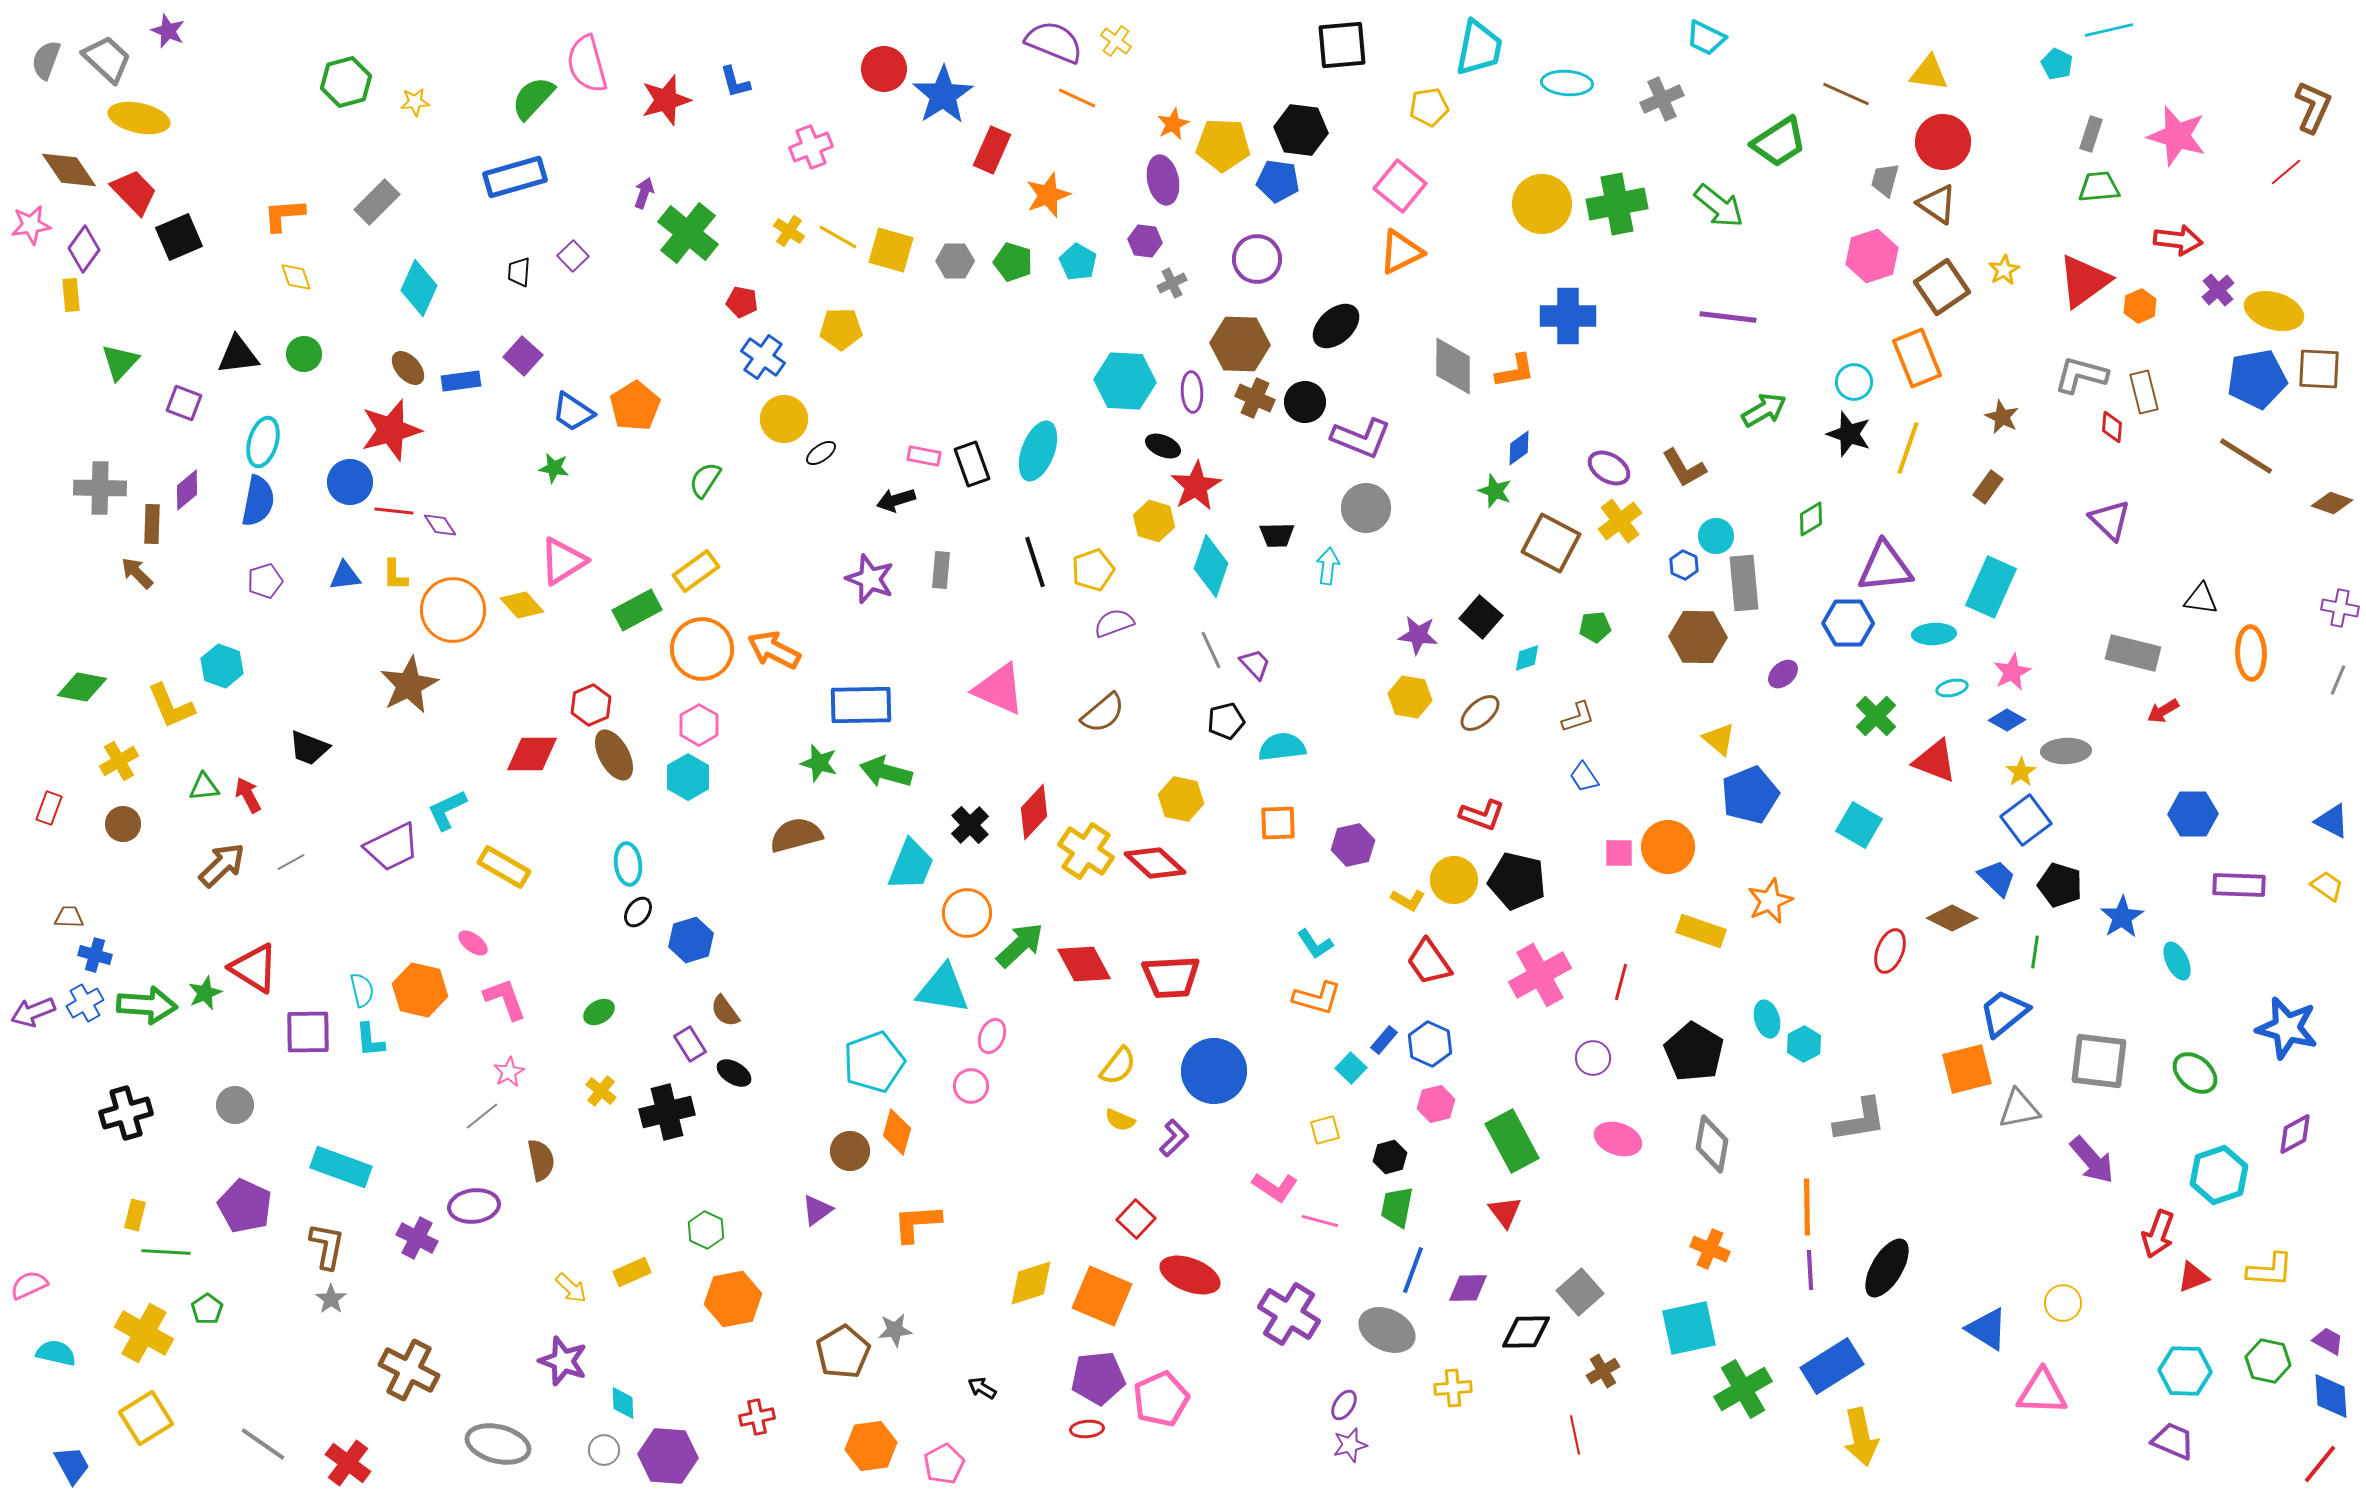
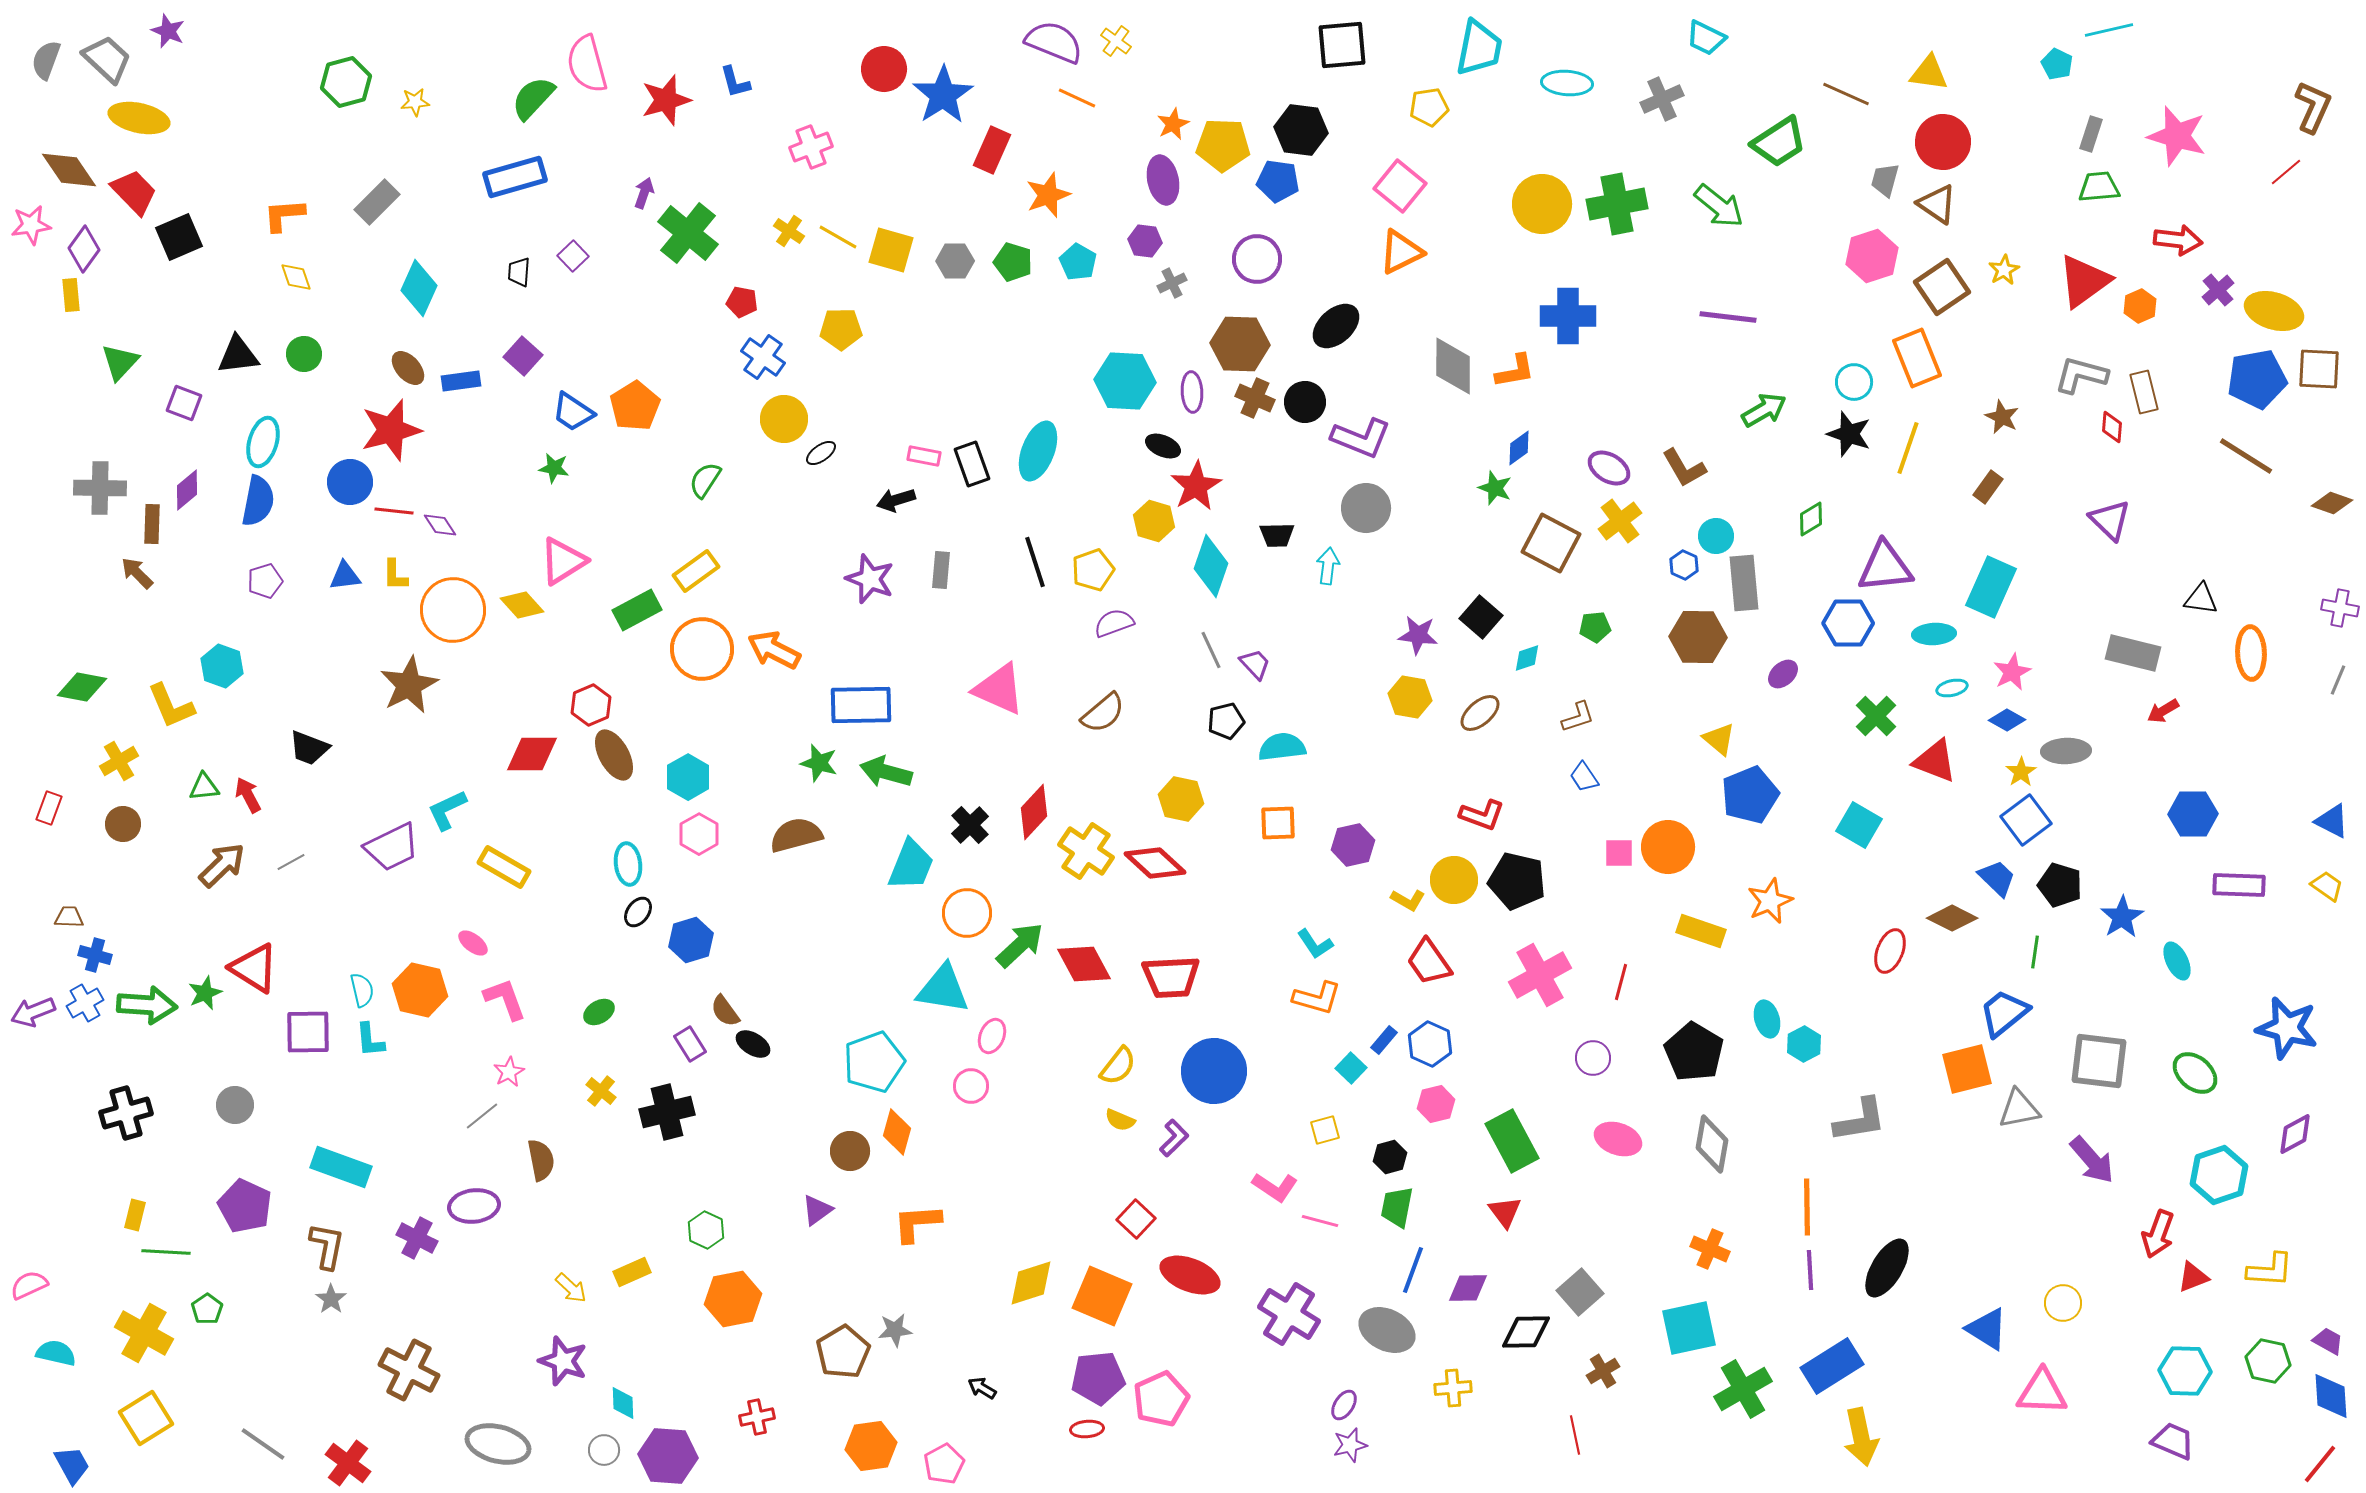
green star at (1495, 491): moved 3 px up
pink hexagon at (699, 725): moved 109 px down
black ellipse at (734, 1073): moved 19 px right, 29 px up
